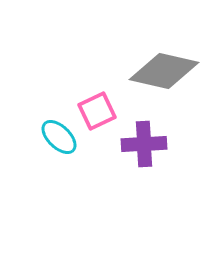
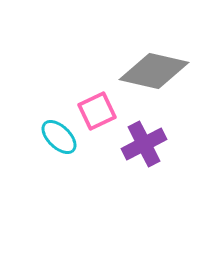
gray diamond: moved 10 px left
purple cross: rotated 24 degrees counterclockwise
